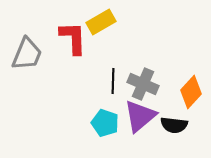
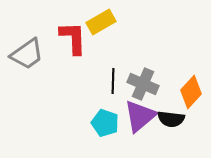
gray trapezoid: rotated 33 degrees clockwise
black semicircle: moved 3 px left, 6 px up
